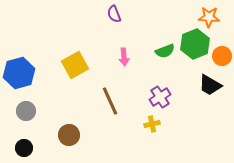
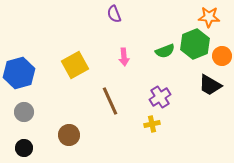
gray circle: moved 2 px left, 1 px down
